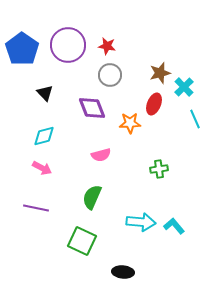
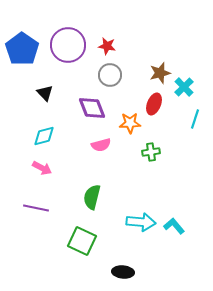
cyan line: rotated 42 degrees clockwise
pink semicircle: moved 10 px up
green cross: moved 8 px left, 17 px up
green semicircle: rotated 10 degrees counterclockwise
